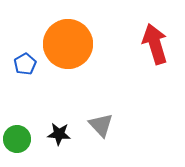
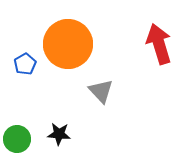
red arrow: moved 4 px right
gray triangle: moved 34 px up
